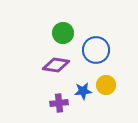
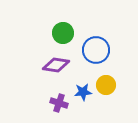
blue star: moved 1 px down
purple cross: rotated 24 degrees clockwise
